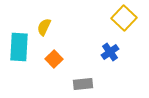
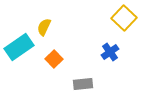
cyan rectangle: rotated 52 degrees clockwise
